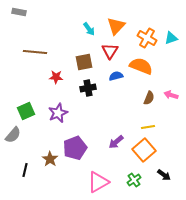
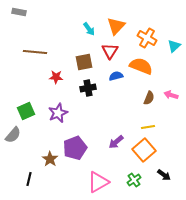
cyan triangle: moved 3 px right, 8 px down; rotated 24 degrees counterclockwise
black line: moved 4 px right, 9 px down
